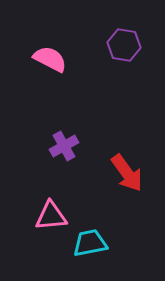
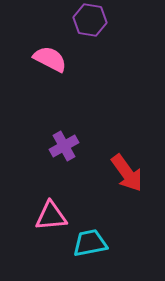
purple hexagon: moved 34 px left, 25 px up
